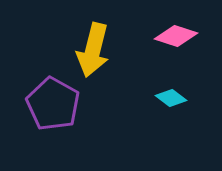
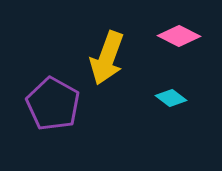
pink diamond: moved 3 px right; rotated 9 degrees clockwise
yellow arrow: moved 14 px right, 8 px down; rotated 6 degrees clockwise
